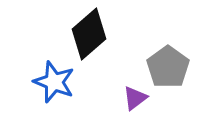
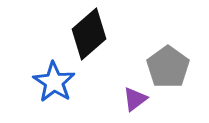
blue star: rotated 12 degrees clockwise
purple triangle: moved 1 px down
